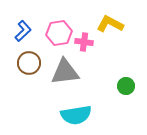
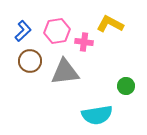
pink hexagon: moved 2 px left, 2 px up
brown circle: moved 1 px right, 2 px up
cyan semicircle: moved 21 px right
